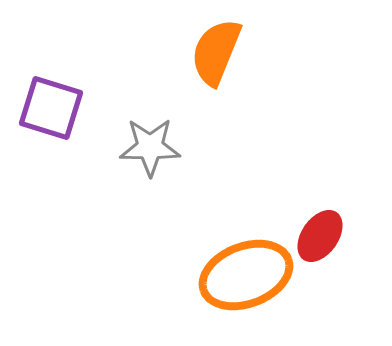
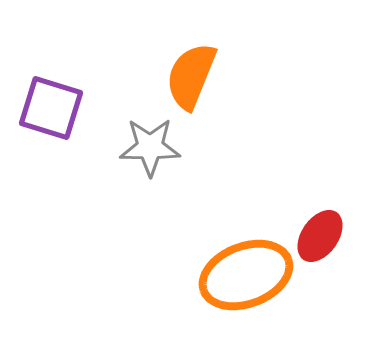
orange semicircle: moved 25 px left, 24 px down
